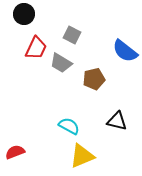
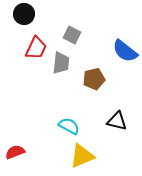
gray trapezoid: rotated 115 degrees counterclockwise
